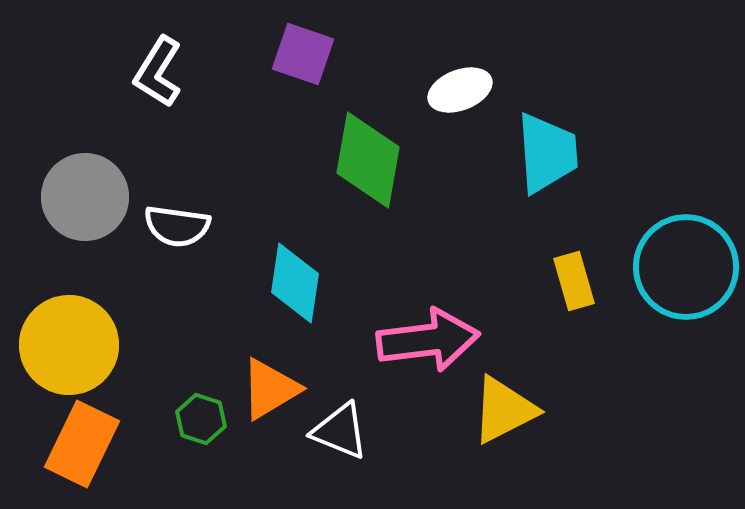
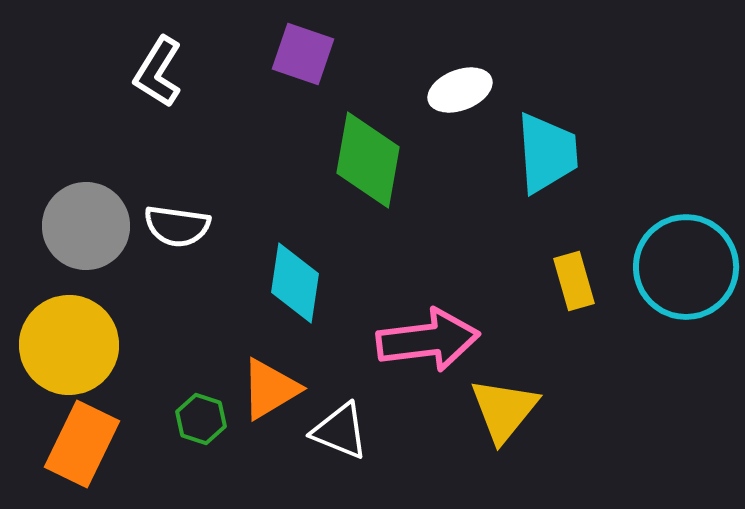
gray circle: moved 1 px right, 29 px down
yellow triangle: rotated 24 degrees counterclockwise
